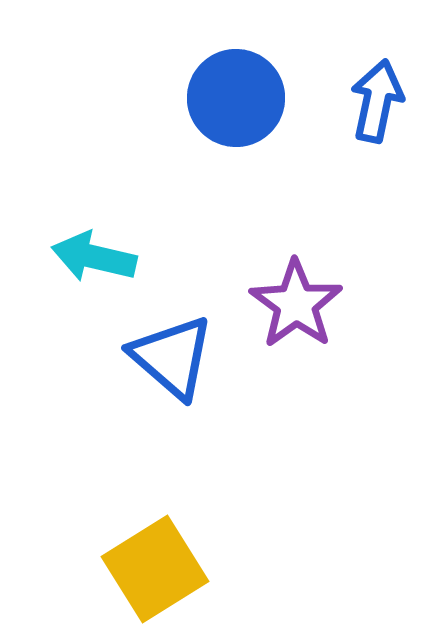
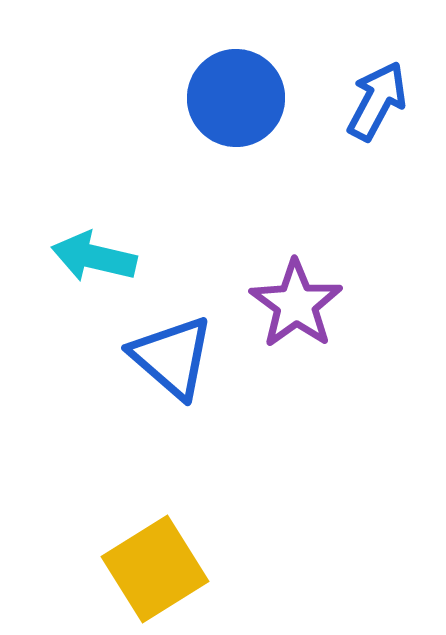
blue arrow: rotated 16 degrees clockwise
